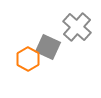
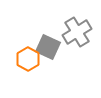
gray cross: moved 5 px down; rotated 16 degrees clockwise
